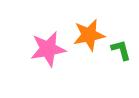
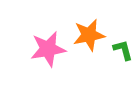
green L-shape: moved 2 px right
